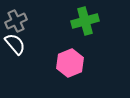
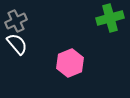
green cross: moved 25 px right, 3 px up
white semicircle: moved 2 px right
